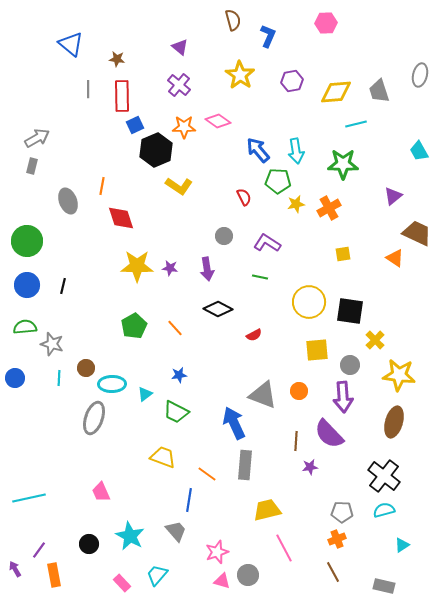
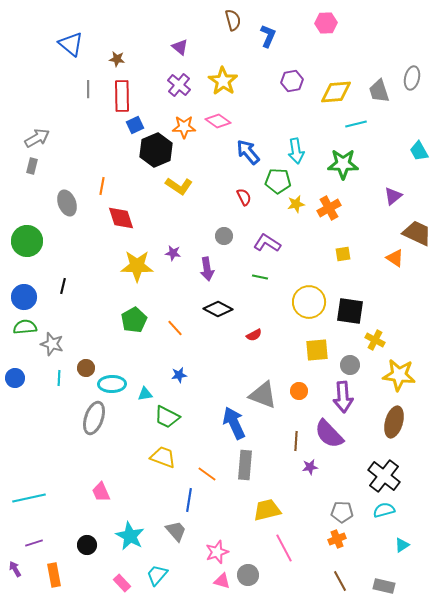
yellow star at (240, 75): moved 17 px left, 6 px down
gray ellipse at (420, 75): moved 8 px left, 3 px down
blue arrow at (258, 150): moved 10 px left, 2 px down
gray ellipse at (68, 201): moved 1 px left, 2 px down
purple star at (170, 268): moved 3 px right, 15 px up
blue circle at (27, 285): moved 3 px left, 12 px down
green pentagon at (134, 326): moved 6 px up
yellow cross at (375, 340): rotated 18 degrees counterclockwise
cyan triangle at (145, 394): rotated 28 degrees clockwise
green trapezoid at (176, 412): moved 9 px left, 5 px down
black circle at (89, 544): moved 2 px left, 1 px down
purple line at (39, 550): moved 5 px left, 7 px up; rotated 36 degrees clockwise
brown line at (333, 572): moved 7 px right, 9 px down
